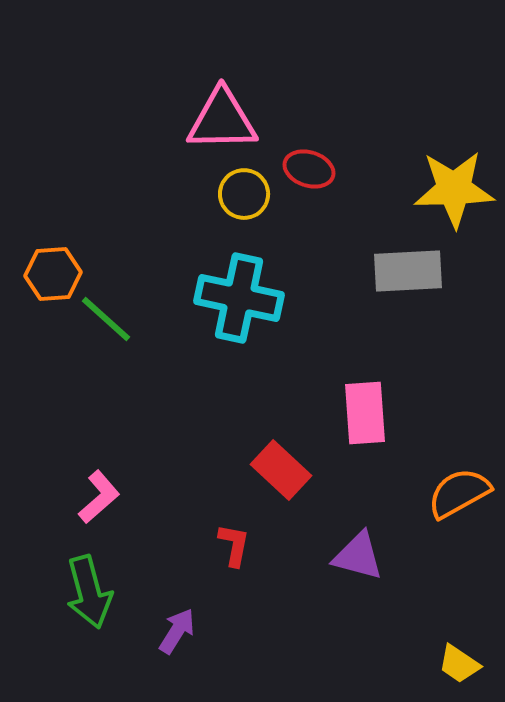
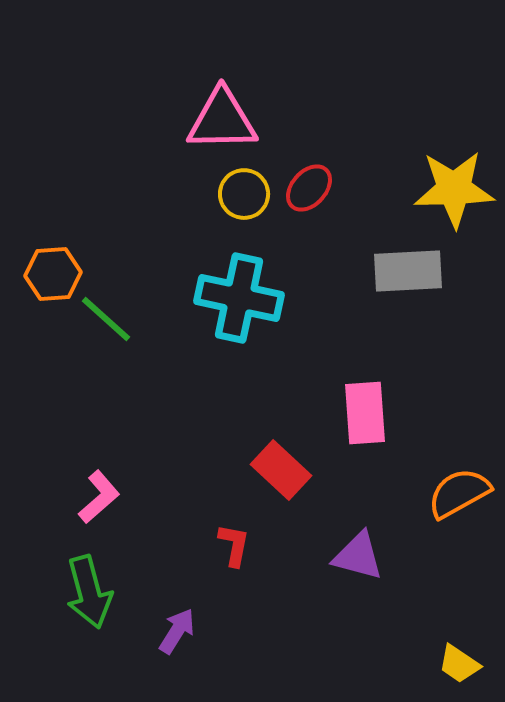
red ellipse: moved 19 px down; rotated 66 degrees counterclockwise
